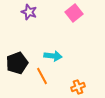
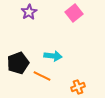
purple star: rotated 21 degrees clockwise
black pentagon: moved 1 px right
orange line: rotated 36 degrees counterclockwise
